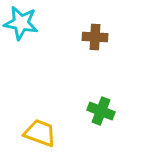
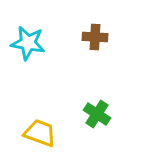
cyan star: moved 7 px right, 20 px down
green cross: moved 4 px left, 3 px down; rotated 12 degrees clockwise
